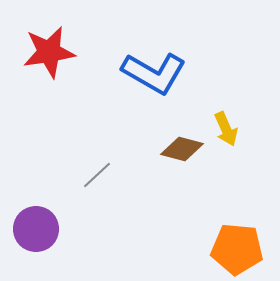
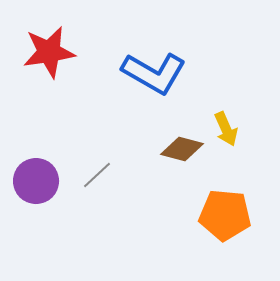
purple circle: moved 48 px up
orange pentagon: moved 12 px left, 34 px up
